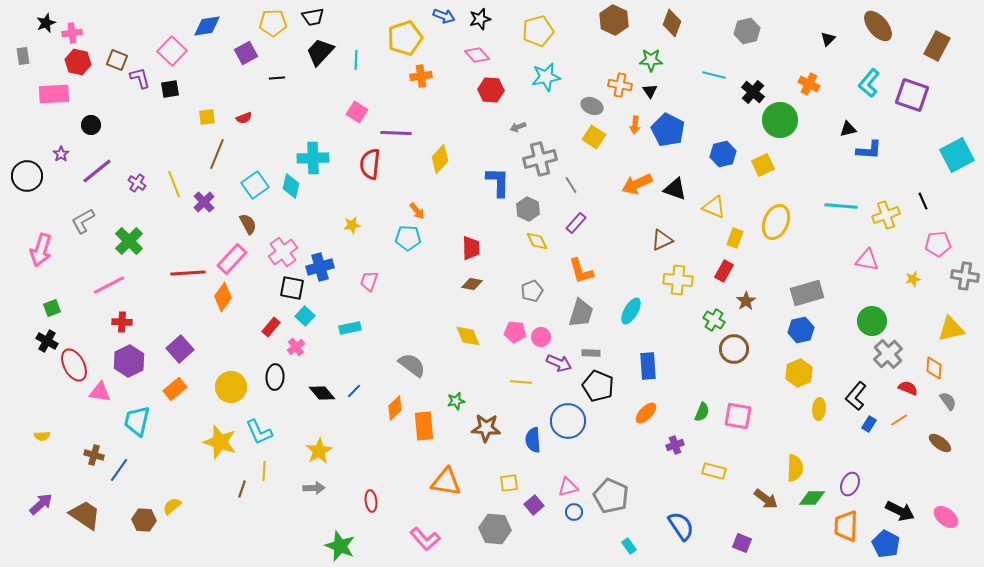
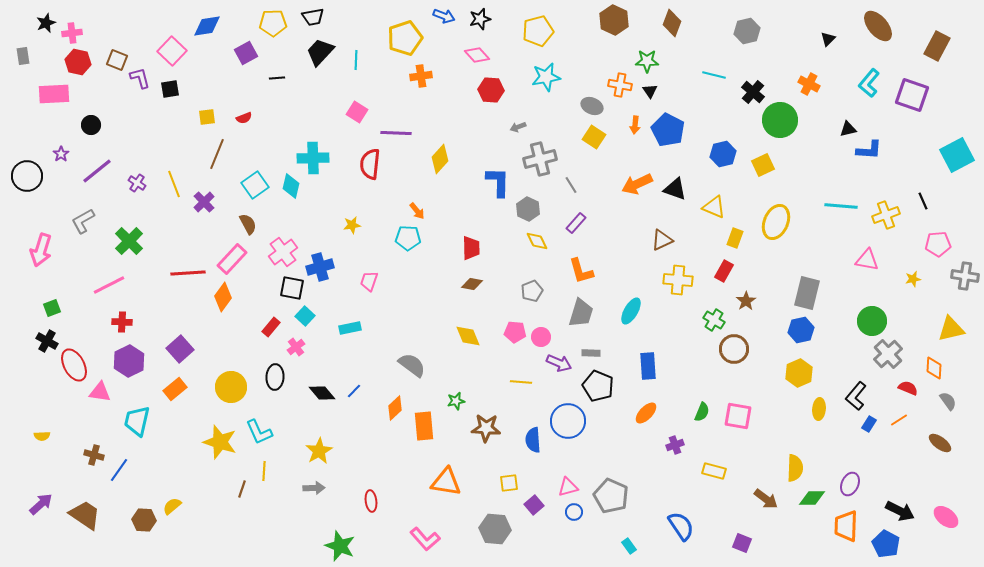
green star at (651, 60): moved 4 px left, 1 px down
gray rectangle at (807, 293): rotated 60 degrees counterclockwise
